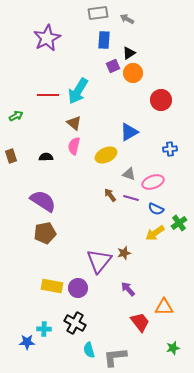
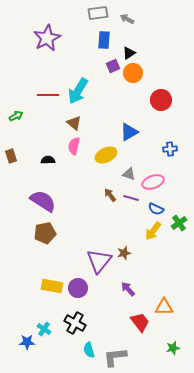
black semicircle: moved 2 px right, 3 px down
yellow arrow: moved 2 px left, 2 px up; rotated 18 degrees counterclockwise
cyan cross: rotated 32 degrees clockwise
